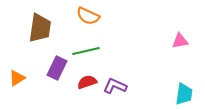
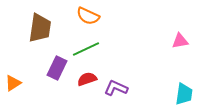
green line: moved 2 px up; rotated 12 degrees counterclockwise
orange triangle: moved 4 px left, 5 px down
red semicircle: moved 3 px up
purple L-shape: moved 1 px right, 2 px down
